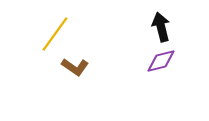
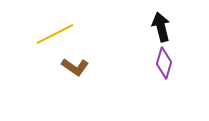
yellow line: rotated 27 degrees clockwise
purple diamond: moved 3 px right, 2 px down; rotated 60 degrees counterclockwise
